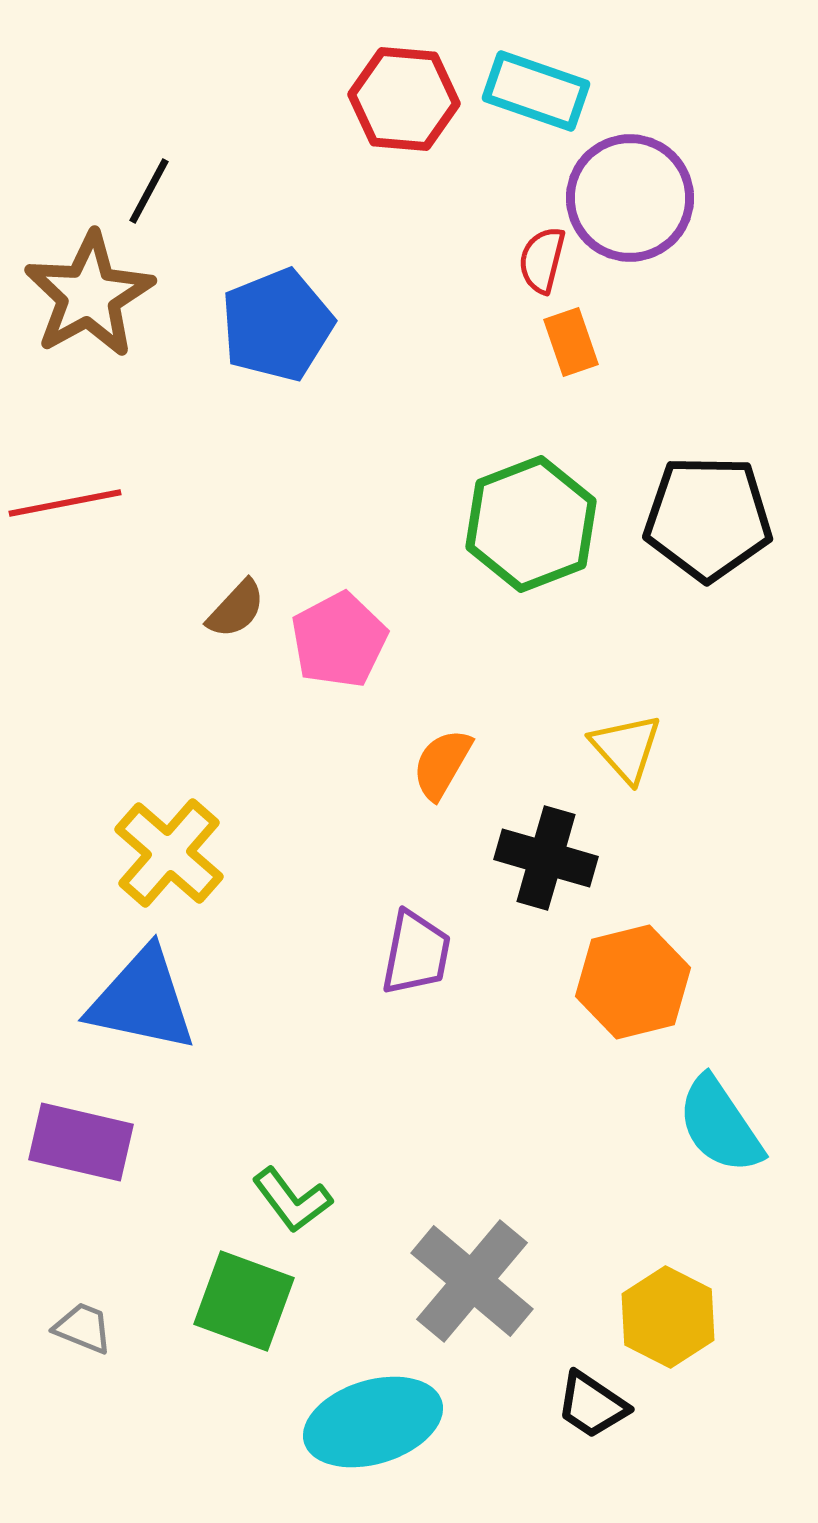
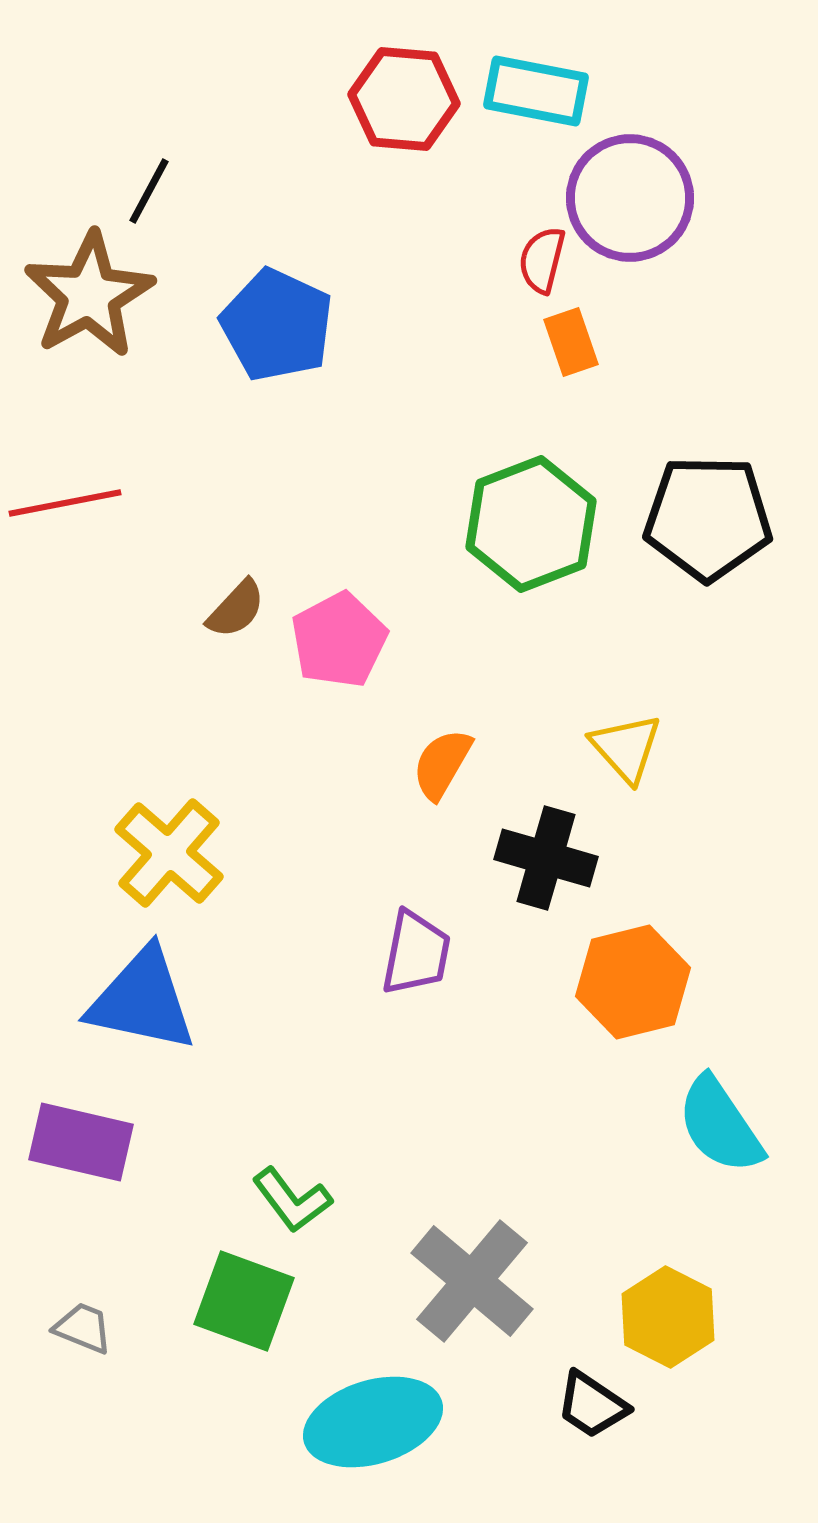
cyan rectangle: rotated 8 degrees counterclockwise
blue pentagon: rotated 25 degrees counterclockwise
